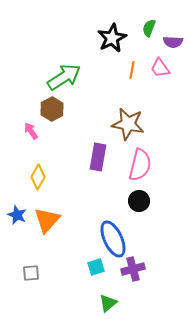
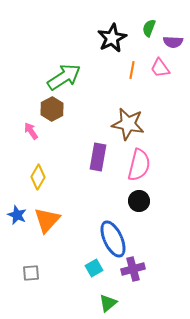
pink semicircle: moved 1 px left
cyan square: moved 2 px left, 1 px down; rotated 12 degrees counterclockwise
